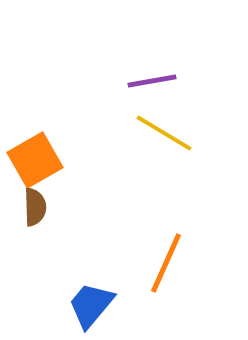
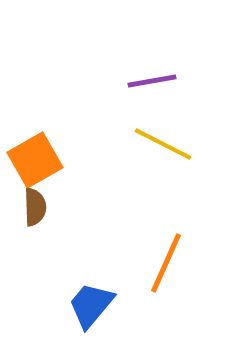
yellow line: moved 1 px left, 11 px down; rotated 4 degrees counterclockwise
